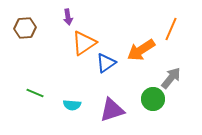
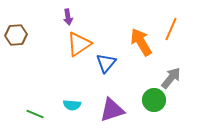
brown hexagon: moved 9 px left, 7 px down
orange triangle: moved 5 px left, 1 px down
orange arrow: moved 8 px up; rotated 92 degrees clockwise
blue triangle: rotated 15 degrees counterclockwise
green line: moved 21 px down
green circle: moved 1 px right, 1 px down
